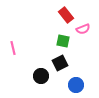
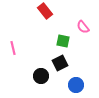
red rectangle: moved 21 px left, 4 px up
pink semicircle: moved 2 px up; rotated 72 degrees clockwise
